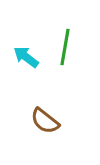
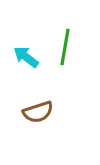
brown semicircle: moved 7 px left, 9 px up; rotated 56 degrees counterclockwise
